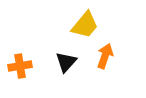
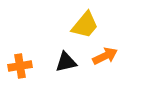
orange arrow: rotated 45 degrees clockwise
black triangle: rotated 35 degrees clockwise
